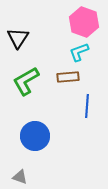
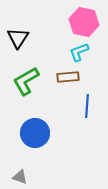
pink hexagon: rotated 8 degrees counterclockwise
blue circle: moved 3 px up
